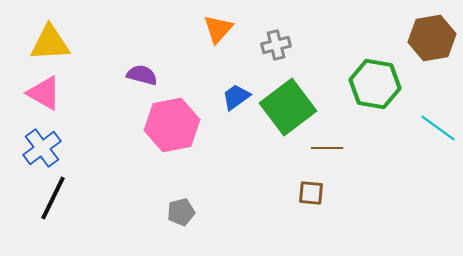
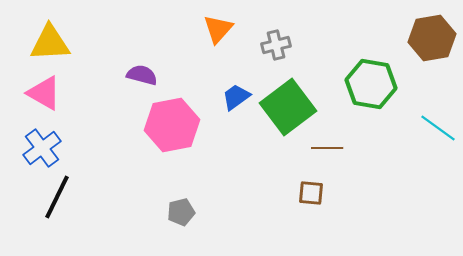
green hexagon: moved 4 px left
black line: moved 4 px right, 1 px up
